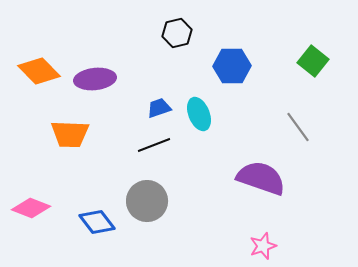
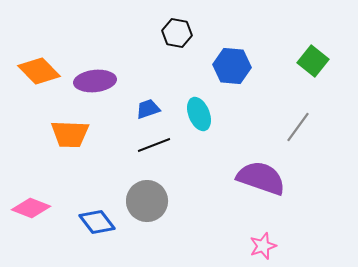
black hexagon: rotated 24 degrees clockwise
blue hexagon: rotated 6 degrees clockwise
purple ellipse: moved 2 px down
blue trapezoid: moved 11 px left, 1 px down
gray line: rotated 72 degrees clockwise
